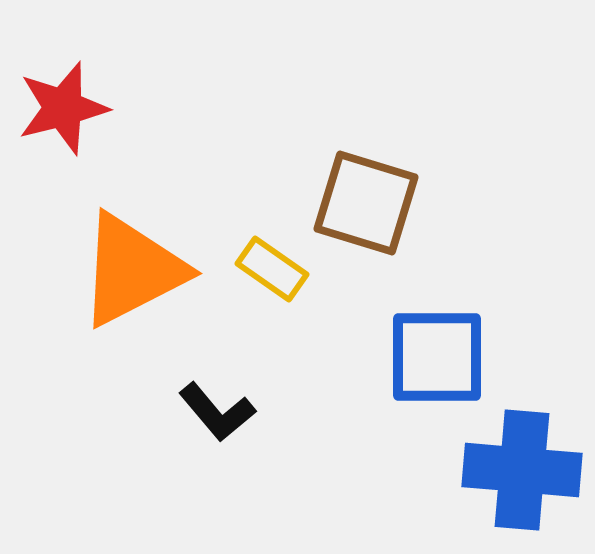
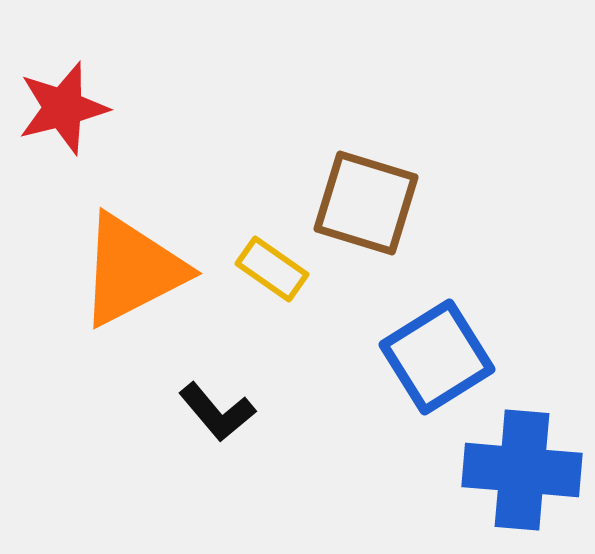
blue square: rotated 32 degrees counterclockwise
